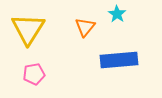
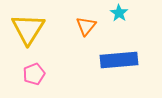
cyan star: moved 2 px right, 1 px up
orange triangle: moved 1 px right, 1 px up
pink pentagon: rotated 10 degrees counterclockwise
